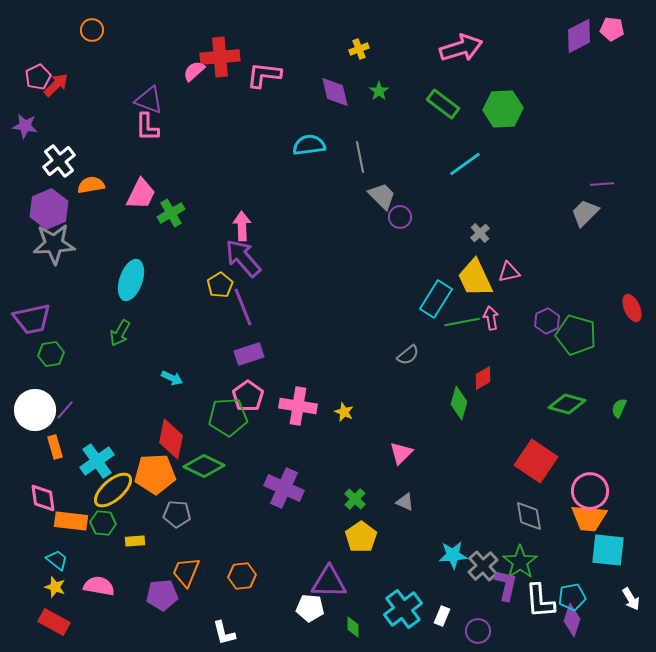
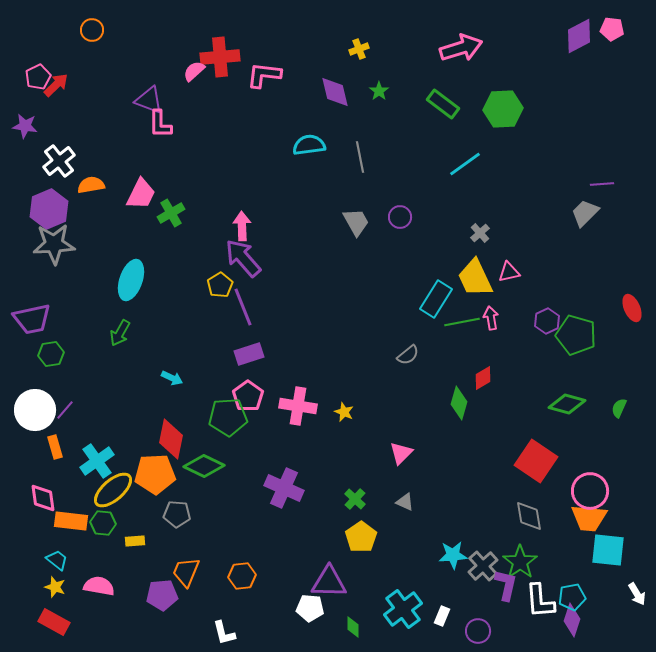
pink L-shape at (147, 127): moved 13 px right, 3 px up
gray trapezoid at (382, 196): moved 26 px left, 26 px down; rotated 16 degrees clockwise
white arrow at (631, 599): moved 6 px right, 5 px up
